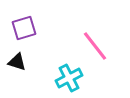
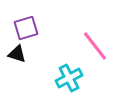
purple square: moved 2 px right
black triangle: moved 8 px up
